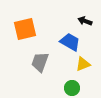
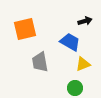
black arrow: rotated 144 degrees clockwise
gray trapezoid: rotated 30 degrees counterclockwise
green circle: moved 3 px right
